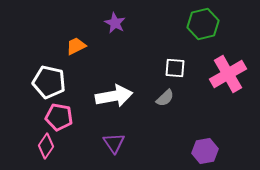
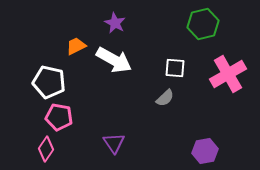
white arrow: moved 36 px up; rotated 39 degrees clockwise
pink diamond: moved 3 px down
